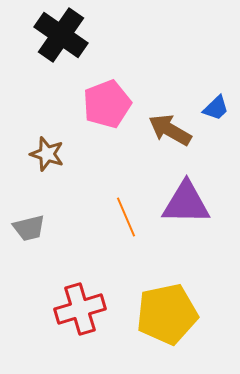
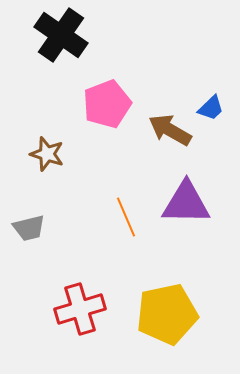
blue trapezoid: moved 5 px left
